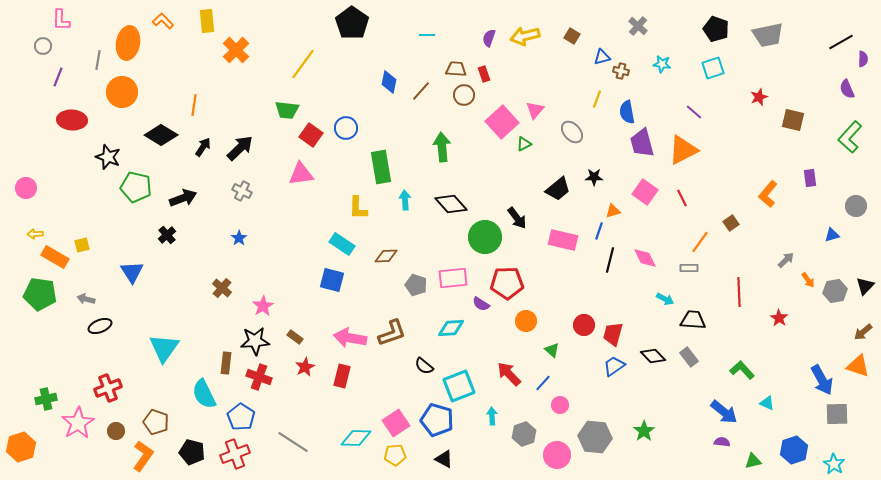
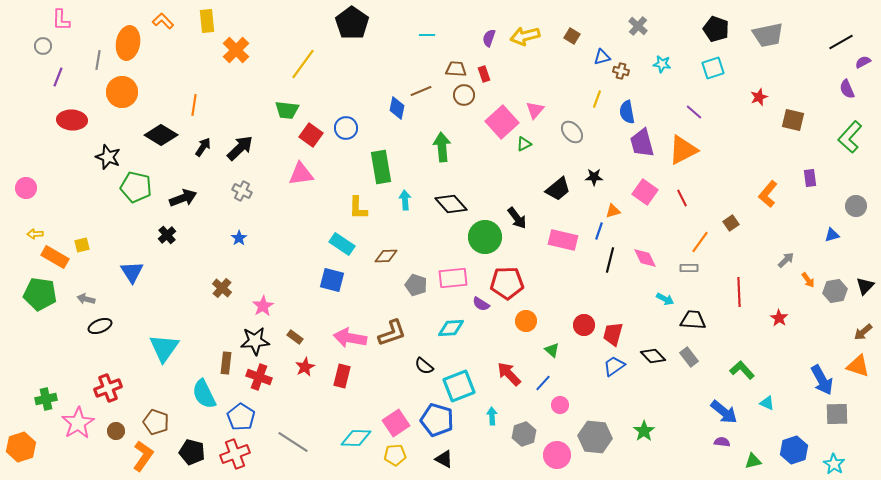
purple semicircle at (863, 59): moved 3 px down; rotated 119 degrees counterclockwise
blue diamond at (389, 82): moved 8 px right, 26 px down
brown line at (421, 91): rotated 25 degrees clockwise
